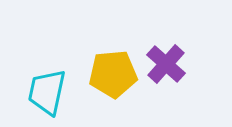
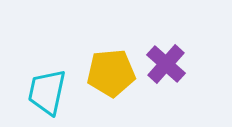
yellow pentagon: moved 2 px left, 1 px up
